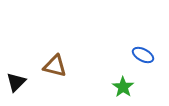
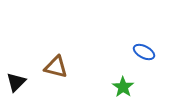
blue ellipse: moved 1 px right, 3 px up
brown triangle: moved 1 px right, 1 px down
